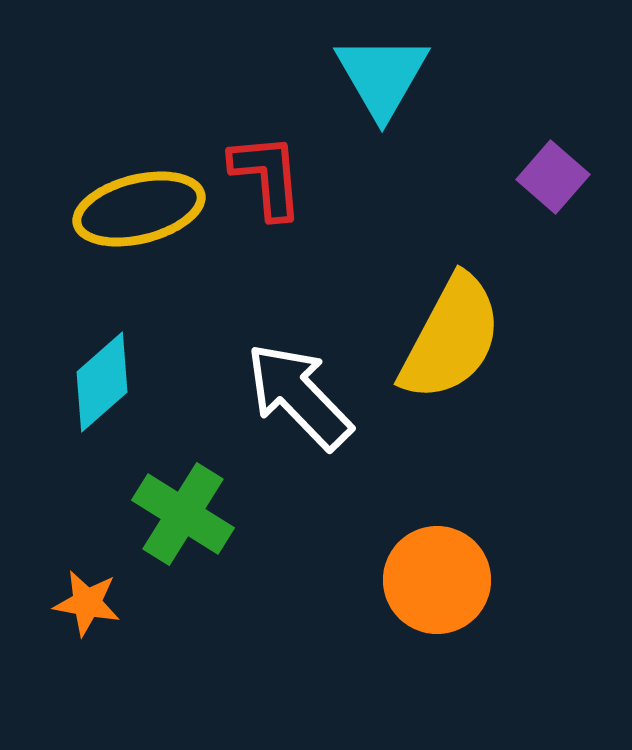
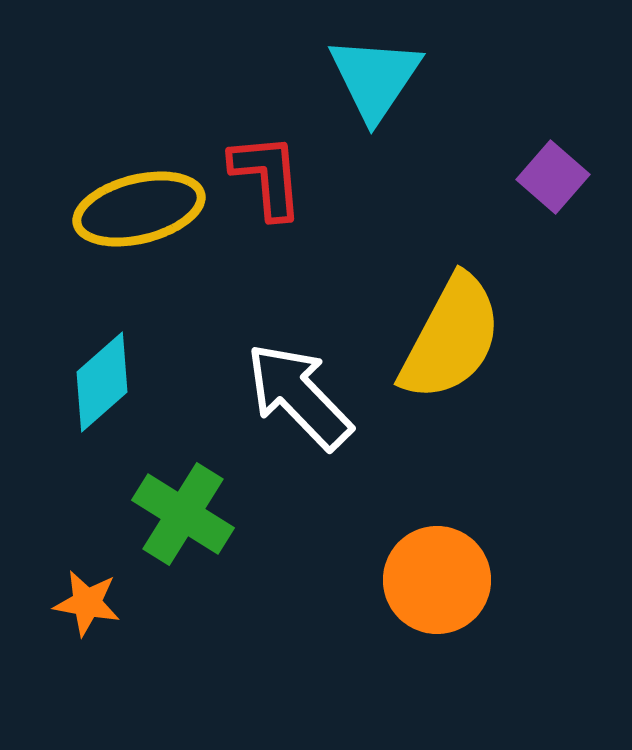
cyan triangle: moved 7 px left, 2 px down; rotated 4 degrees clockwise
